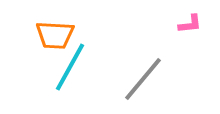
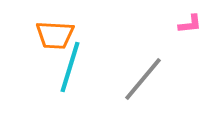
cyan line: rotated 12 degrees counterclockwise
